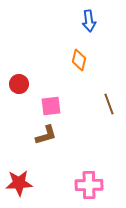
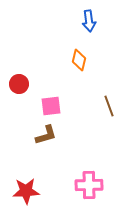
brown line: moved 2 px down
red star: moved 7 px right, 8 px down
